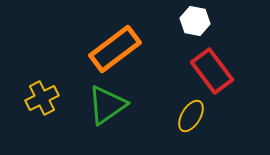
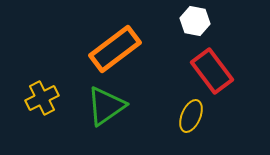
green triangle: moved 1 px left, 1 px down
yellow ellipse: rotated 8 degrees counterclockwise
